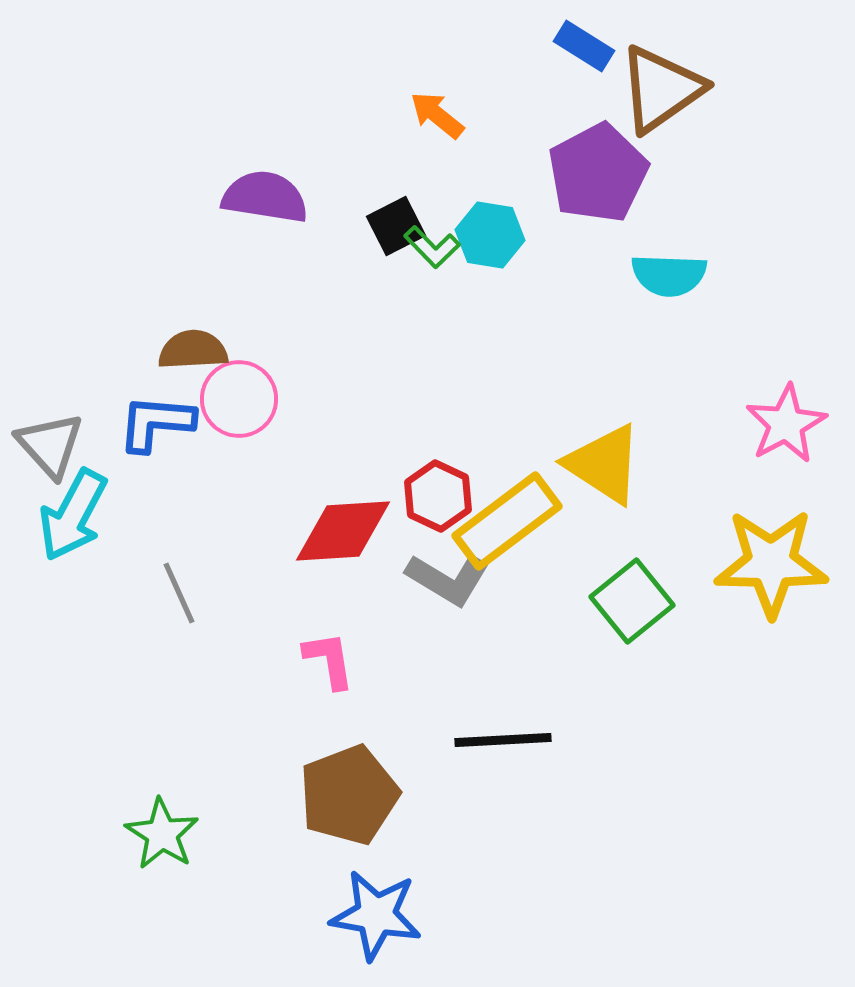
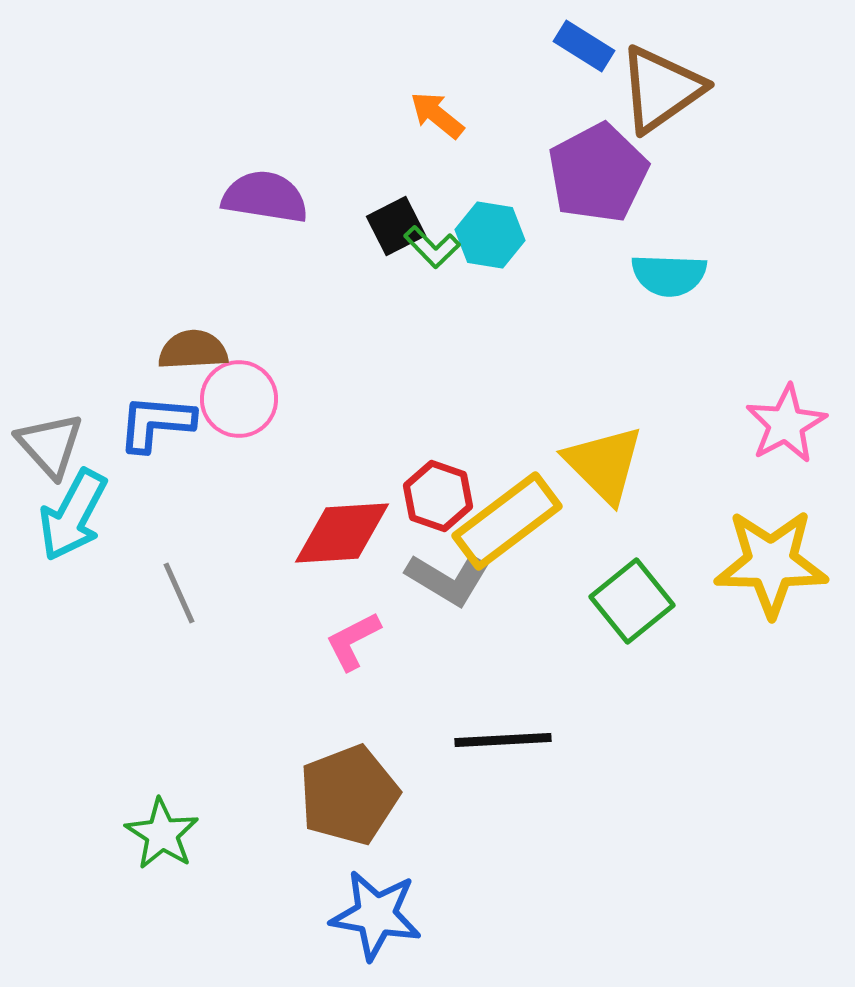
yellow triangle: rotated 12 degrees clockwise
red hexagon: rotated 6 degrees counterclockwise
red diamond: moved 1 px left, 2 px down
pink L-shape: moved 24 px right, 19 px up; rotated 108 degrees counterclockwise
